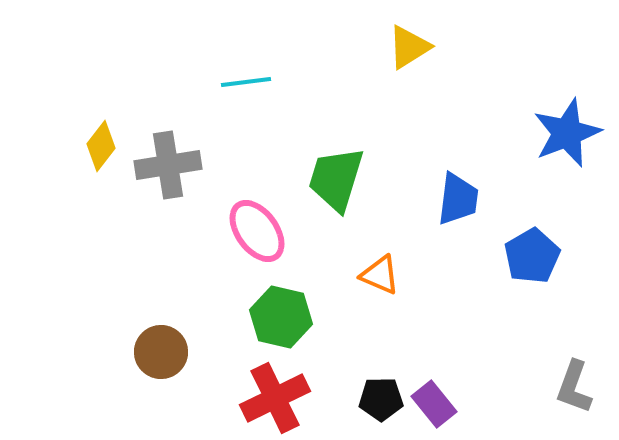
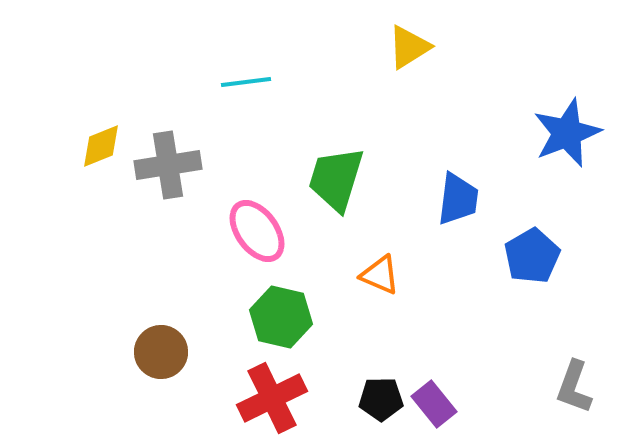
yellow diamond: rotated 30 degrees clockwise
red cross: moved 3 px left
